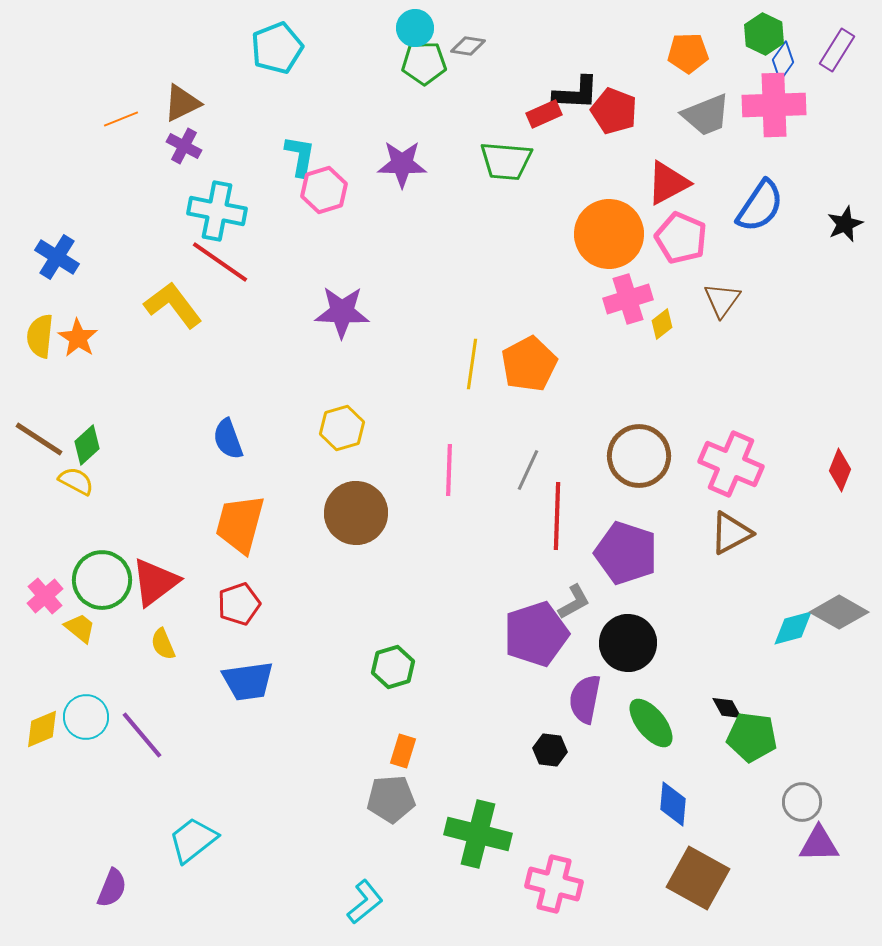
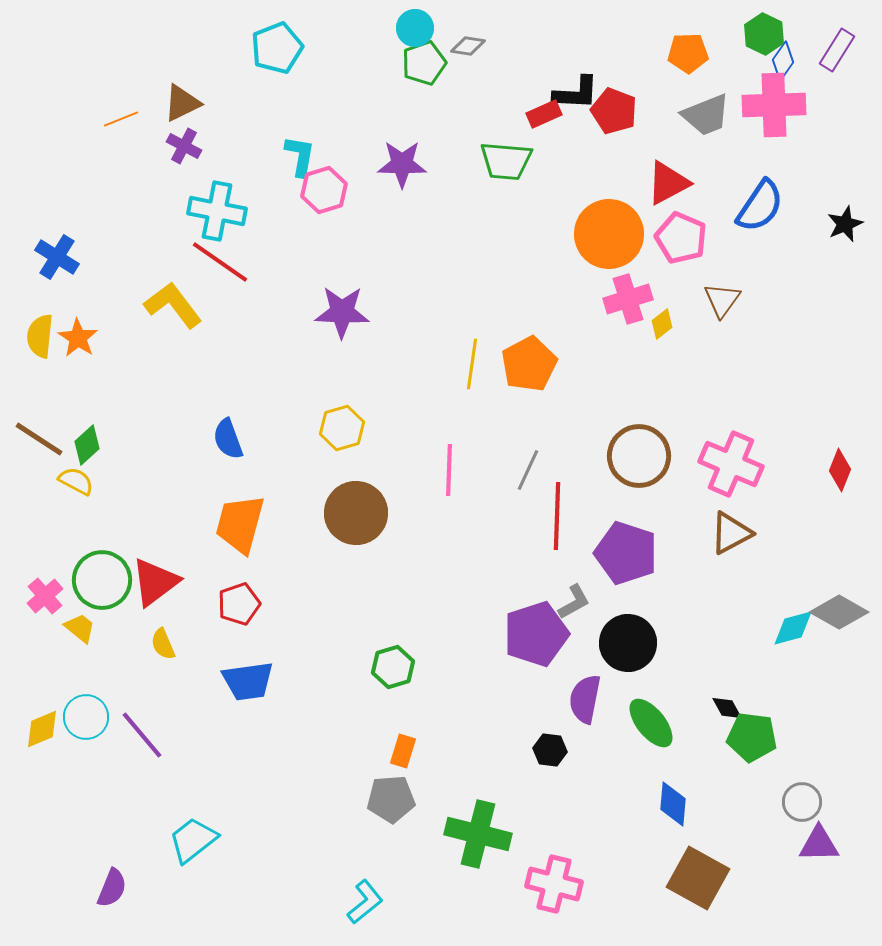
green pentagon at (424, 63): rotated 18 degrees counterclockwise
